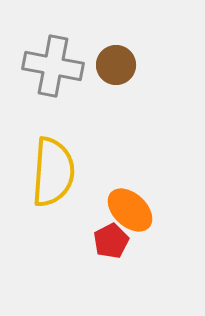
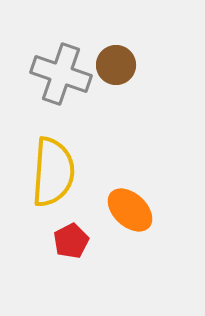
gray cross: moved 8 px right, 8 px down; rotated 8 degrees clockwise
red pentagon: moved 40 px left
